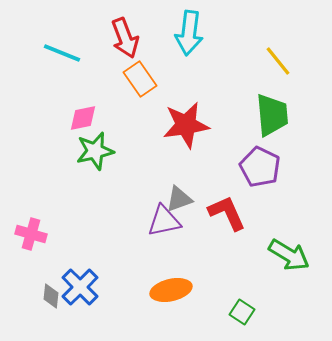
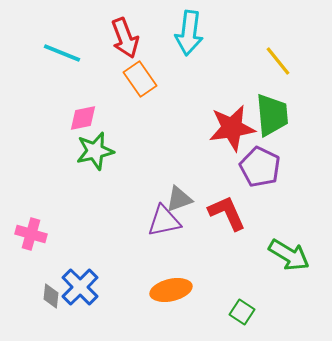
red star: moved 46 px right, 3 px down
